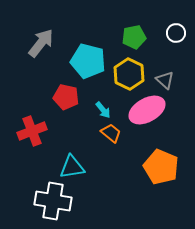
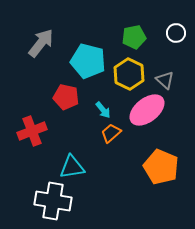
pink ellipse: rotated 9 degrees counterclockwise
orange trapezoid: rotated 80 degrees counterclockwise
